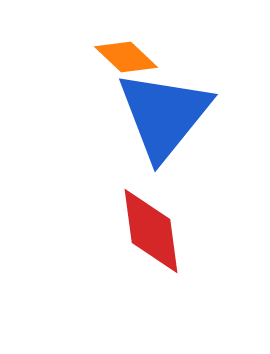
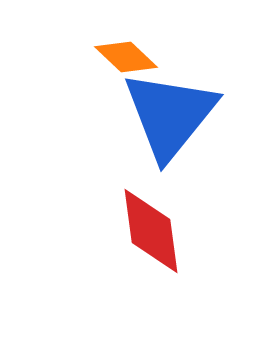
blue triangle: moved 6 px right
